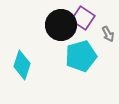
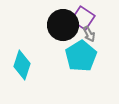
black circle: moved 2 px right
gray arrow: moved 19 px left
cyan pentagon: rotated 16 degrees counterclockwise
